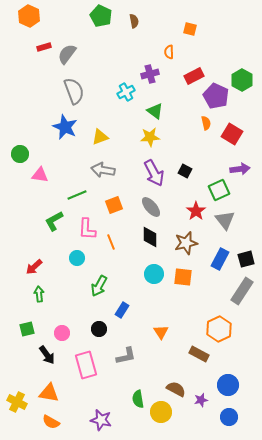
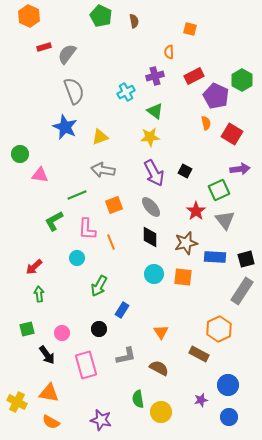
purple cross at (150, 74): moved 5 px right, 2 px down
blue rectangle at (220, 259): moved 5 px left, 2 px up; rotated 65 degrees clockwise
brown semicircle at (176, 389): moved 17 px left, 21 px up
